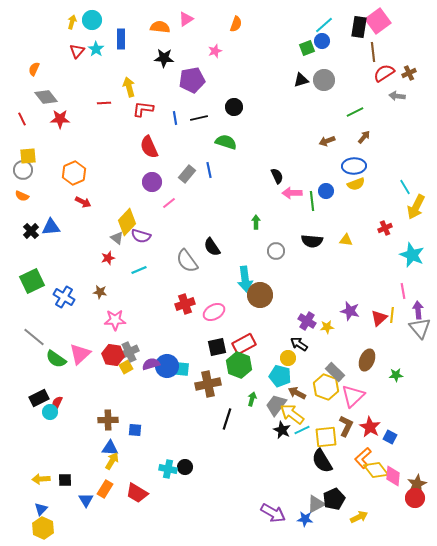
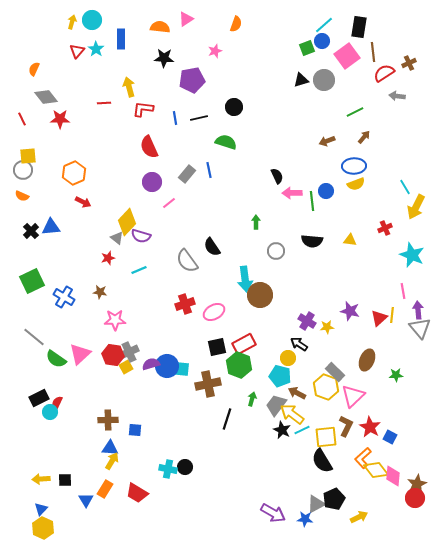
pink square at (378, 21): moved 31 px left, 35 px down
brown cross at (409, 73): moved 10 px up
yellow triangle at (346, 240): moved 4 px right
